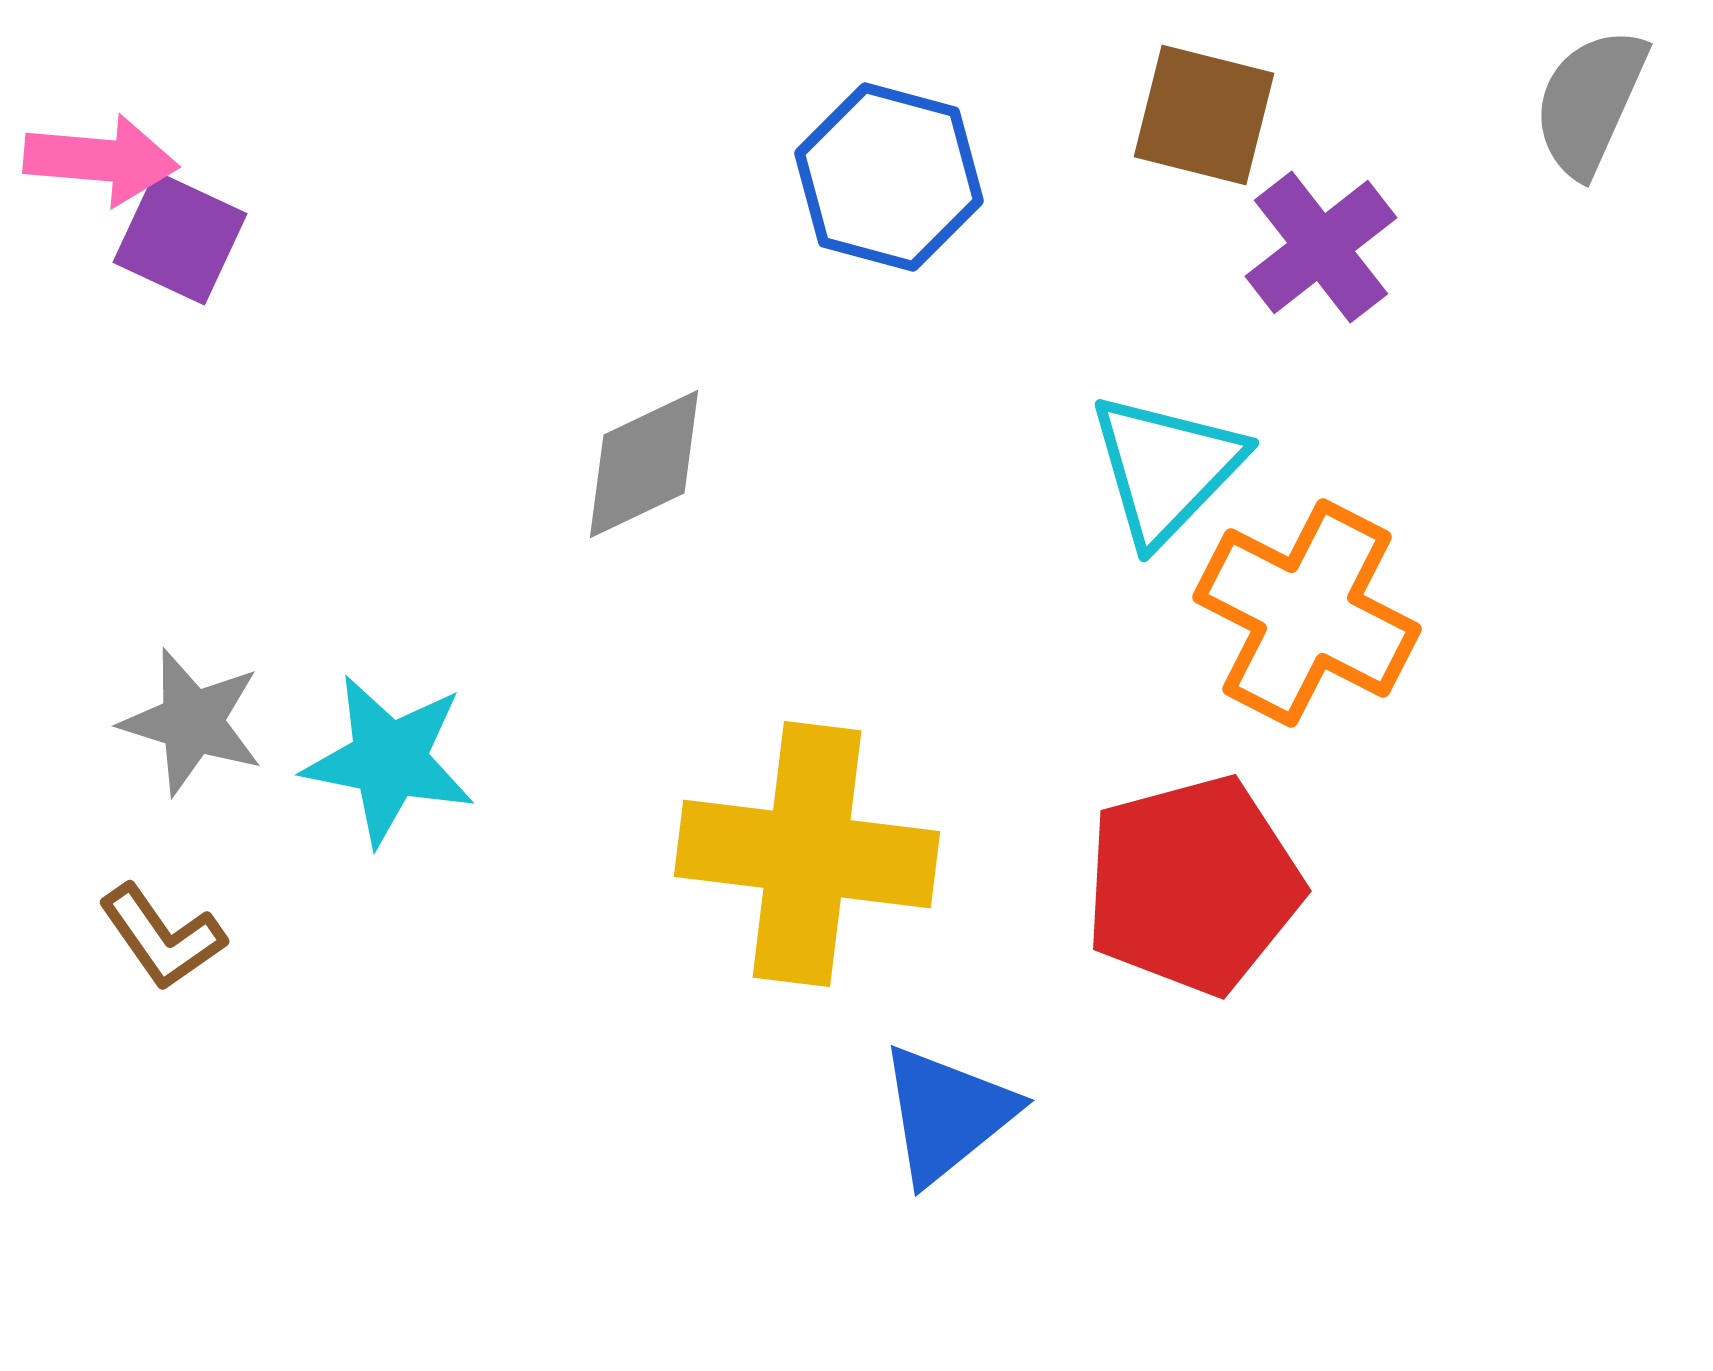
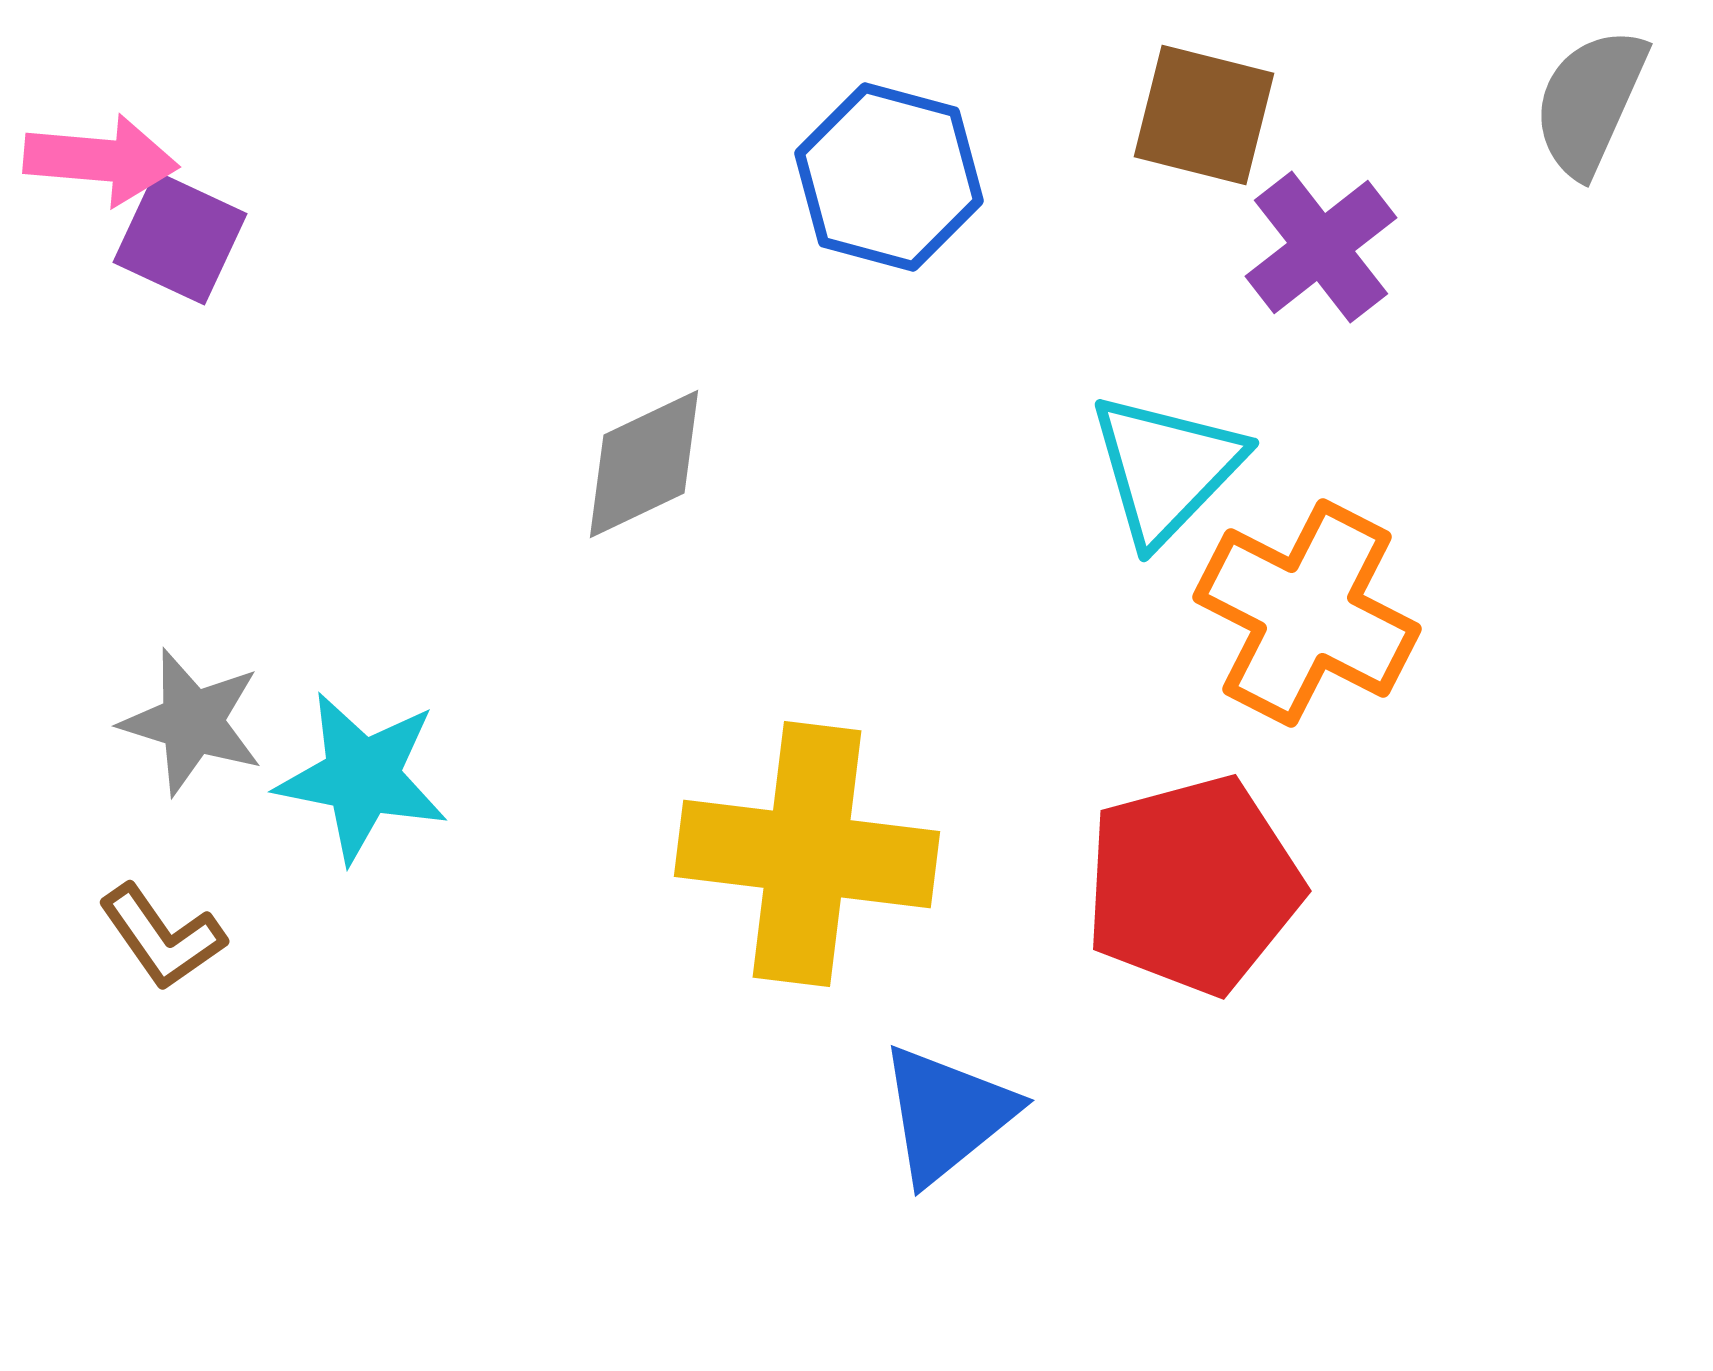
cyan star: moved 27 px left, 17 px down
